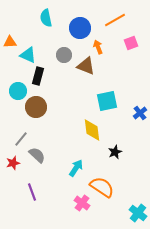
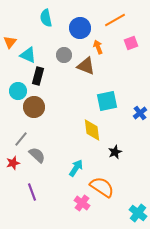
orange triangle: rotated 48 degrees counterclockwise
brown circle: moved 2 px left
